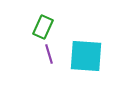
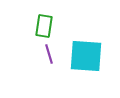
green rectangle: moved 1 px right, 1 px up; rotated 15 degrees counterclockwise
